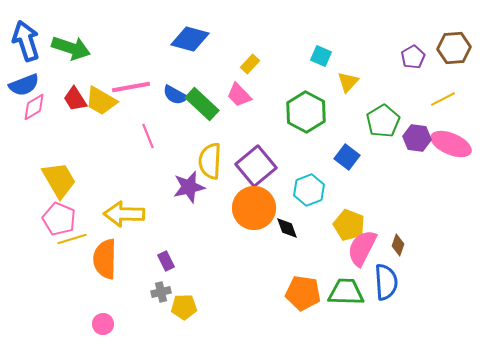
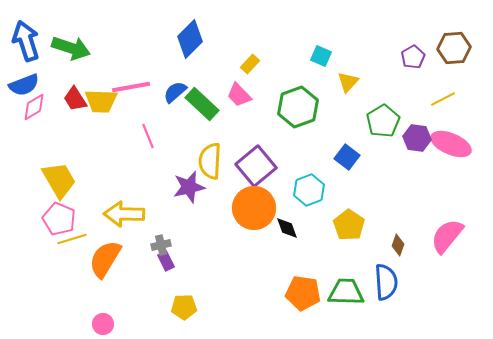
blue diamond at (190, 39): rotated 60 degrees counterclockwise
blue semicircle at (175, 95): moved 3 px up; rotated 110 degrees clockwise
yellow trapezoid at (101, 101): rotated 28 degrees counterclockwise
green hexagon at (306, 112): moved 8 px left, 5 px up; rotated 12 degrees clockwise
yellow pentagon at (349, 225): rotated 12 degrees clockwise
pink semicircle at (362, 248): moved 85 px right, 12 px up; rotated 12 degrees clockwise
orange semicircle at (105, 259): rotated 30 degrees clockwise
gray cross at (161, 292): moved 47 px up
